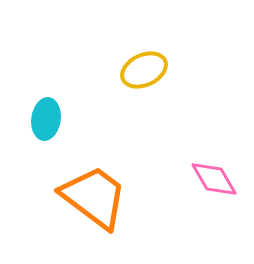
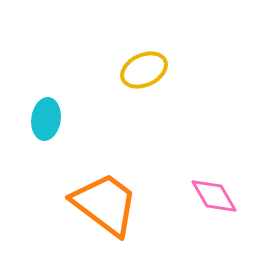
pink diamond: moved 17 px down
orange trapezoid: moved 11 px right, 7 px down
